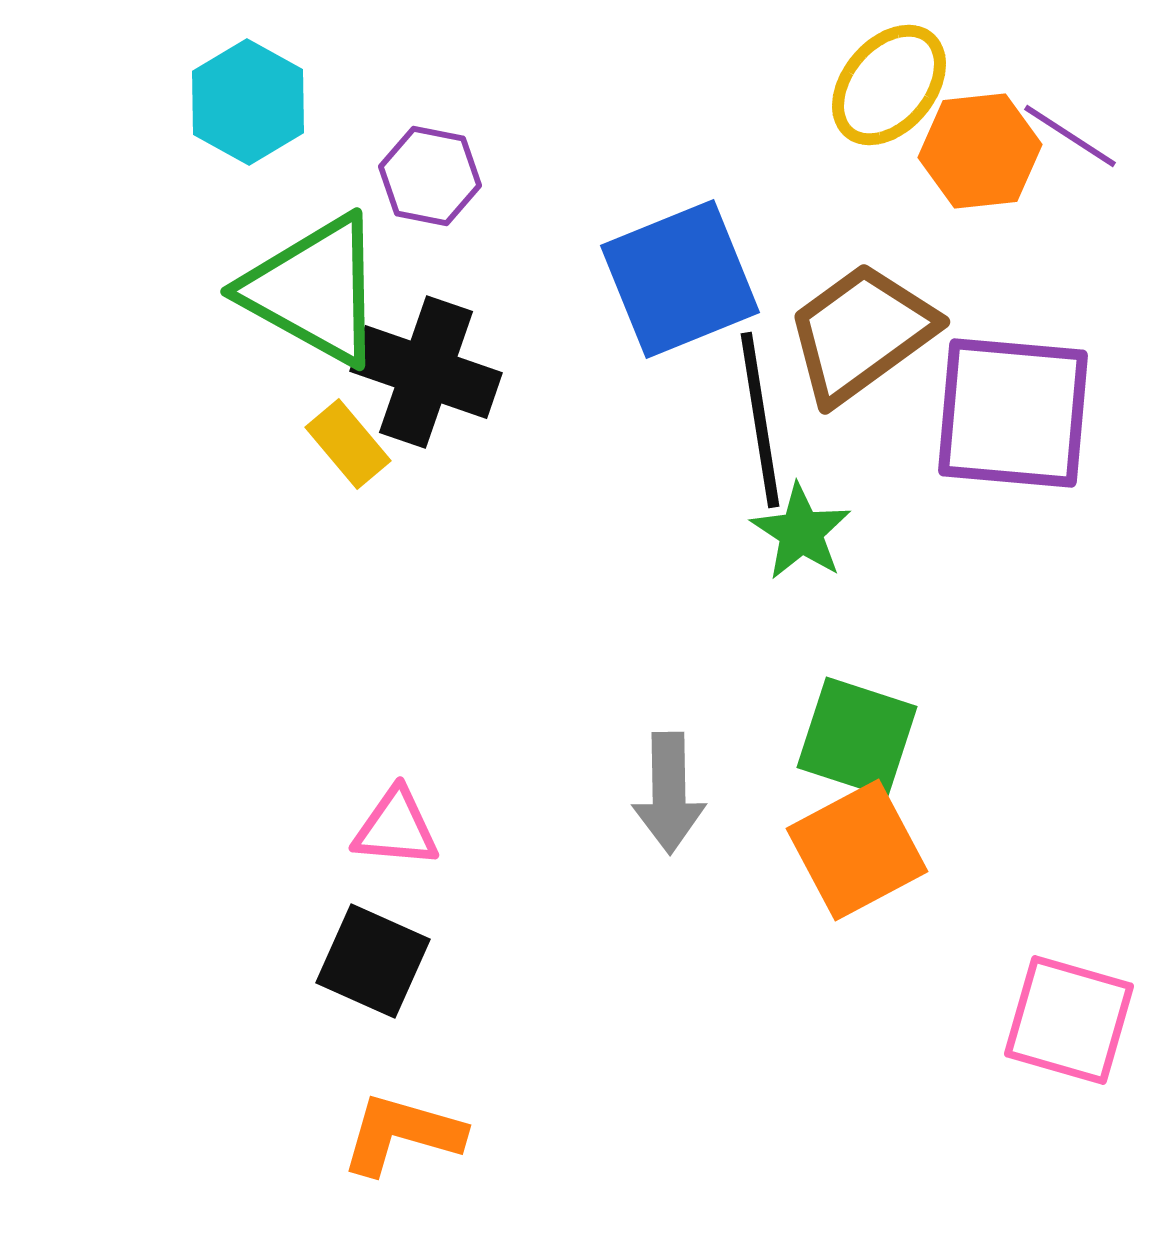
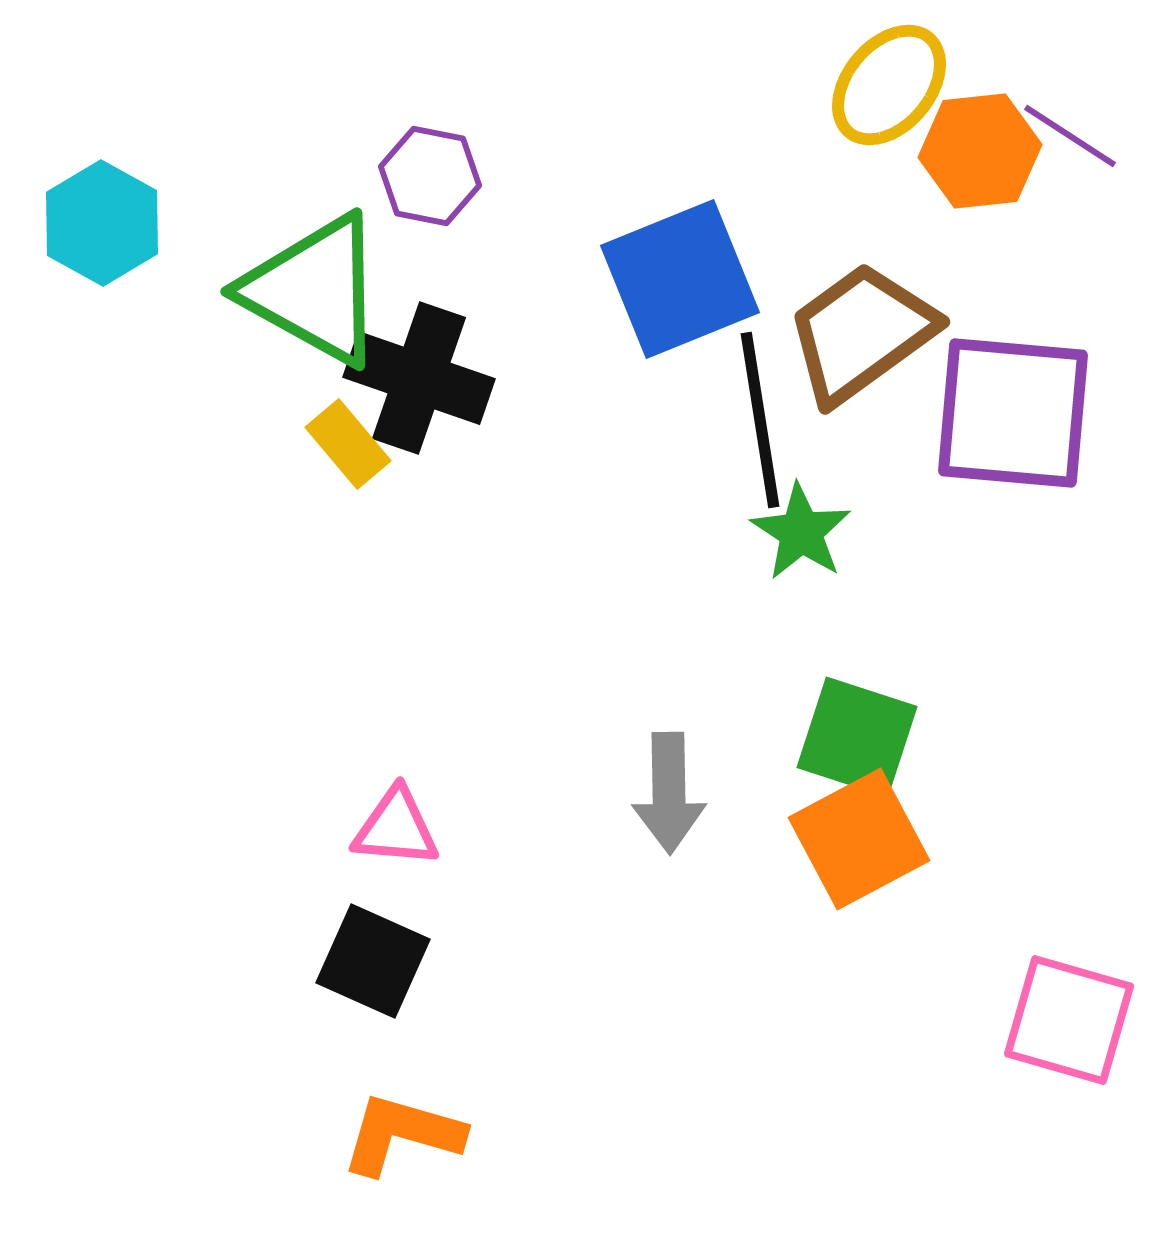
cyan hexagon: moved 146 px left, 121 px down
black cross: moved 7 px left, 6 px down
orange square: moved 2 px right, 11 px up
